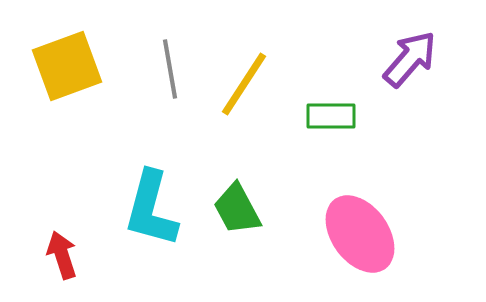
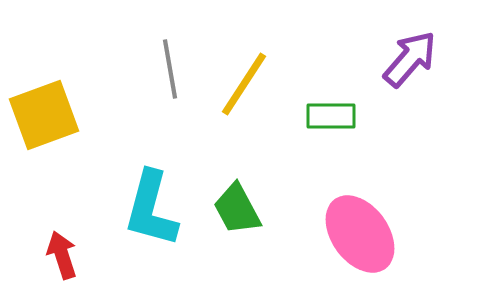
yellow square: moved 23 px left, 49 px down
